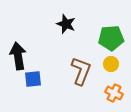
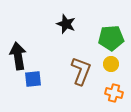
orange cross: rotated 12 degrees counterclockwise
